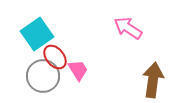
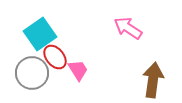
cyan square: moved 3 px right
gray circle: moved 11 px left, 3 px up
